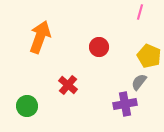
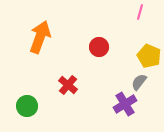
purple cross: rotated 20 degrees counterclockwise
